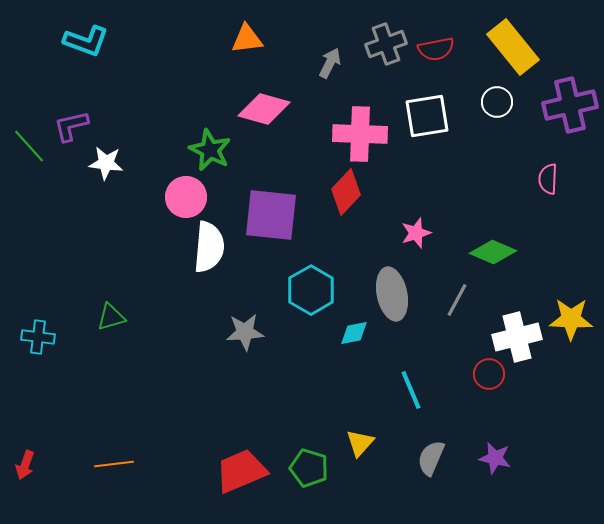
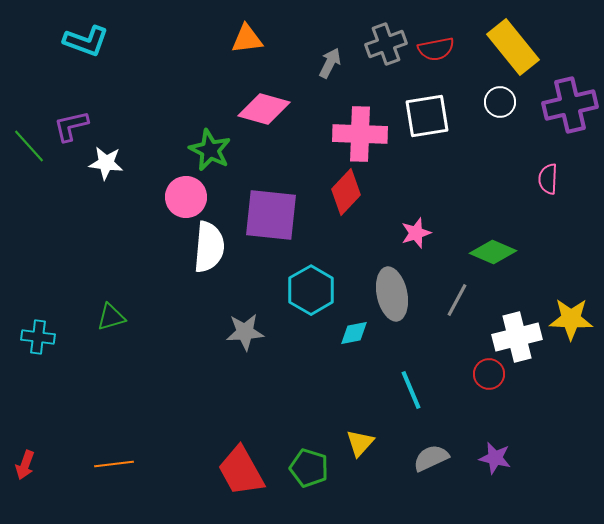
white circle: moved 3 px right
gray semicircle: rotated 42 degrees clockwise
red trapezoid: rotated 96 degrees counterclockwise
